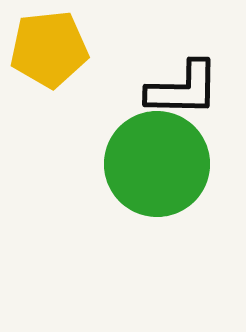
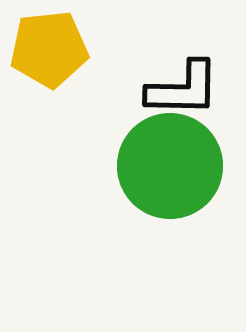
green circle: moved 13 px right, 2 px down
